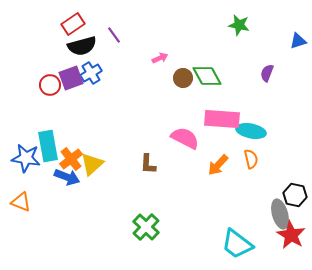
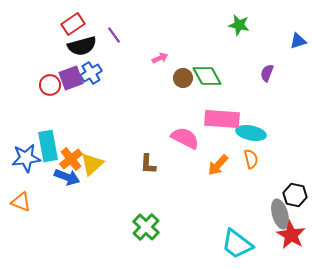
cyan ellipse: moved 2 px down
blue star: rotated 16 degrees counterclockwise
